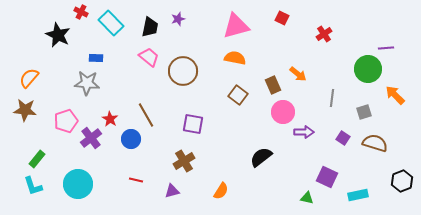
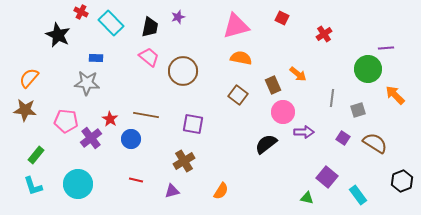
purple star at (178, 19): moved 2 px up
orange semicircle at (235, 58): moved 6 px right
gray square at (364, 112): moved 6 px left, 2 px up
brown line at (146, 115): rotated 50 degrees counterclockwise
pink pentagon at (66, 121): rotated 25 degrees clockwise
brown semicircle at (375, 143): rotated 15 degrees clockwise
black semicircle at (261, 157): moved 5 px right, 13 px up
green rectangle at (37, 159): moved 1 px left, 4 px up
purple square at (327, 177): rotated 15 degrees clockwise
cyan rectangle at (358, 195): rotated 66 degrees clockwise
